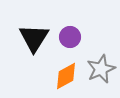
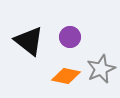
black triangle: moved 5 px left, 3 px down; rotated 24 degrees counterclockwise
orange diamond: rotated 40 degrees clockwise
